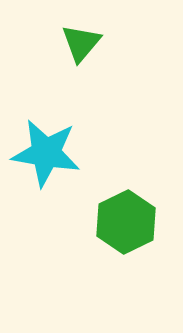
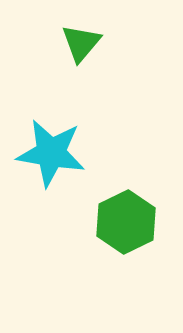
cyan star: moved 5 px right
